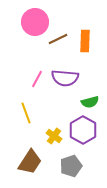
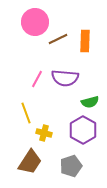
yellow cross: moved 10 px left, 3 px up; rotated 21 degrees counterclockwise
